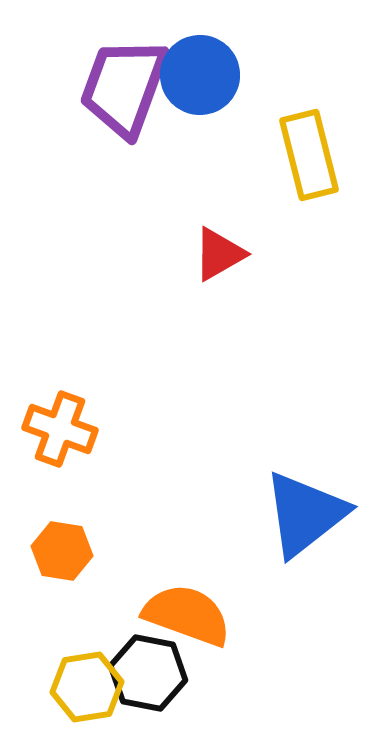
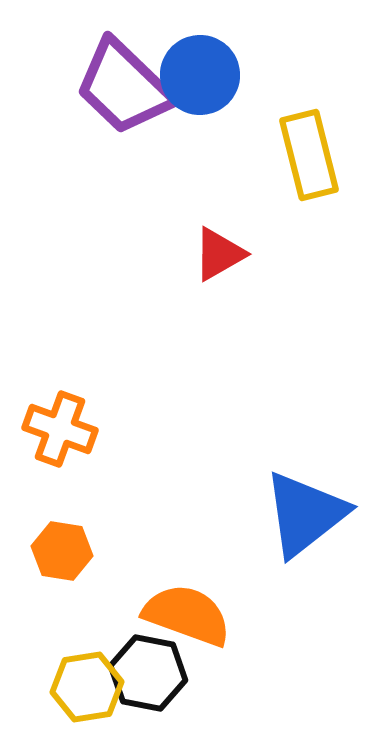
purple trapezoid: rotated 66 degrees counterclockwise
